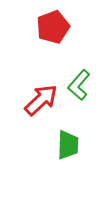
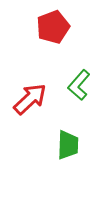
red arrow: moved 11 px left, 1 px up
